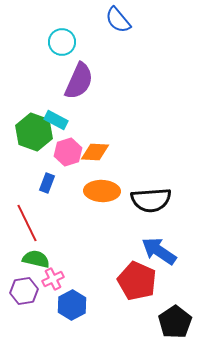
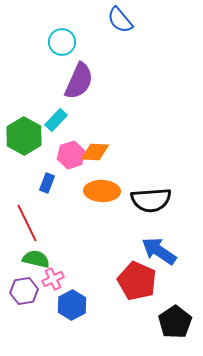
blue semicircle: moved 2 px right
cyan rectangle: rotated 75 degrees counterclockwise
green hexagon: moved 10 px left, 4 px down; rotated 9 degrees clockwise
pink hexagon: moved 3 px right, 3 px down
